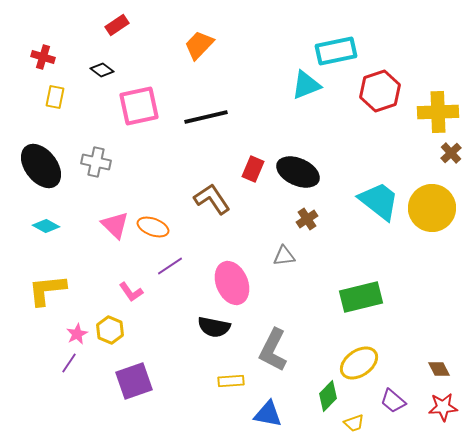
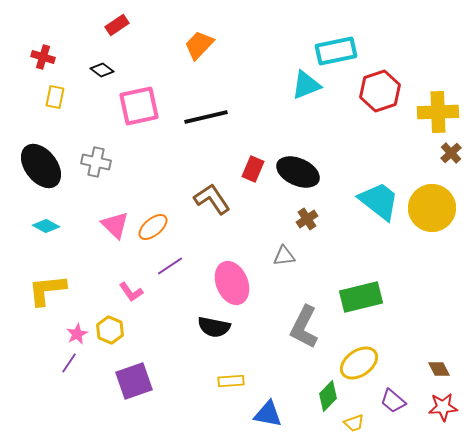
orange ellipse at (153, 227): rotated 60 degrees counterclockwise
gray L-shape at (273, 350): moved 31 px right, 23 px up
